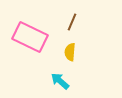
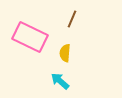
brown line: moved 3 px up
yellow semicircle: moved 5 px left, 1 px down
